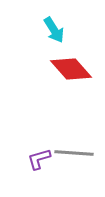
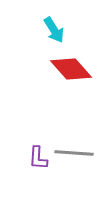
purple L-shape: moved 1 px left, 1 px up; rotated 70 degrees counterclockwise
